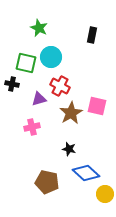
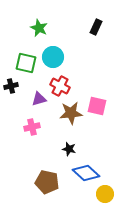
black rectangle: moved 4 px right, 8 px up; rotated 14 degrees clockwise
cyan circle: moved 2 px right
black cross: moved 1 px left, 2 px down; rotated 24 degrees counterclockwise
brown star: rotated 25 degrees clockwise
